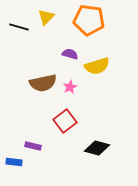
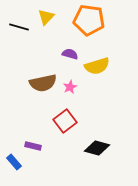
blue rectangle: rotated 42 degrees clockwise
